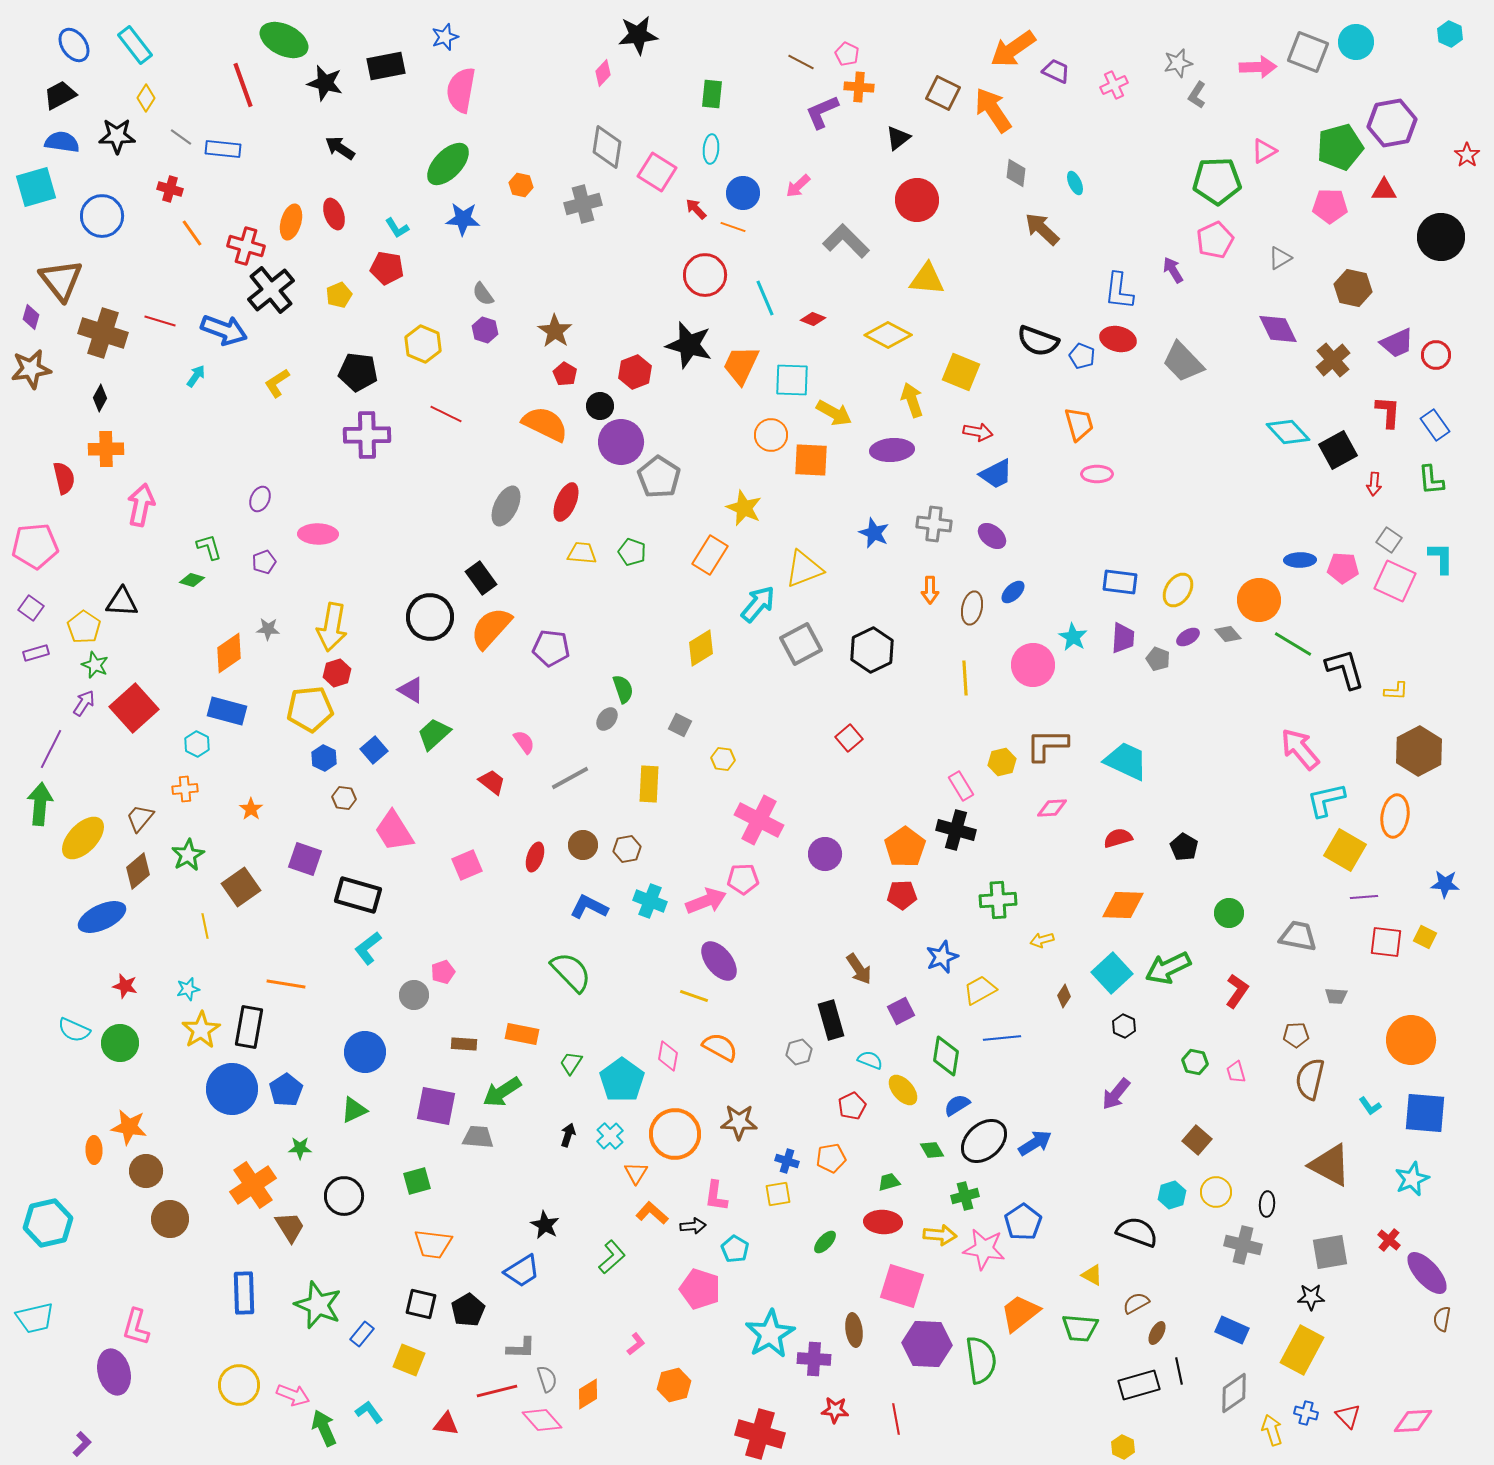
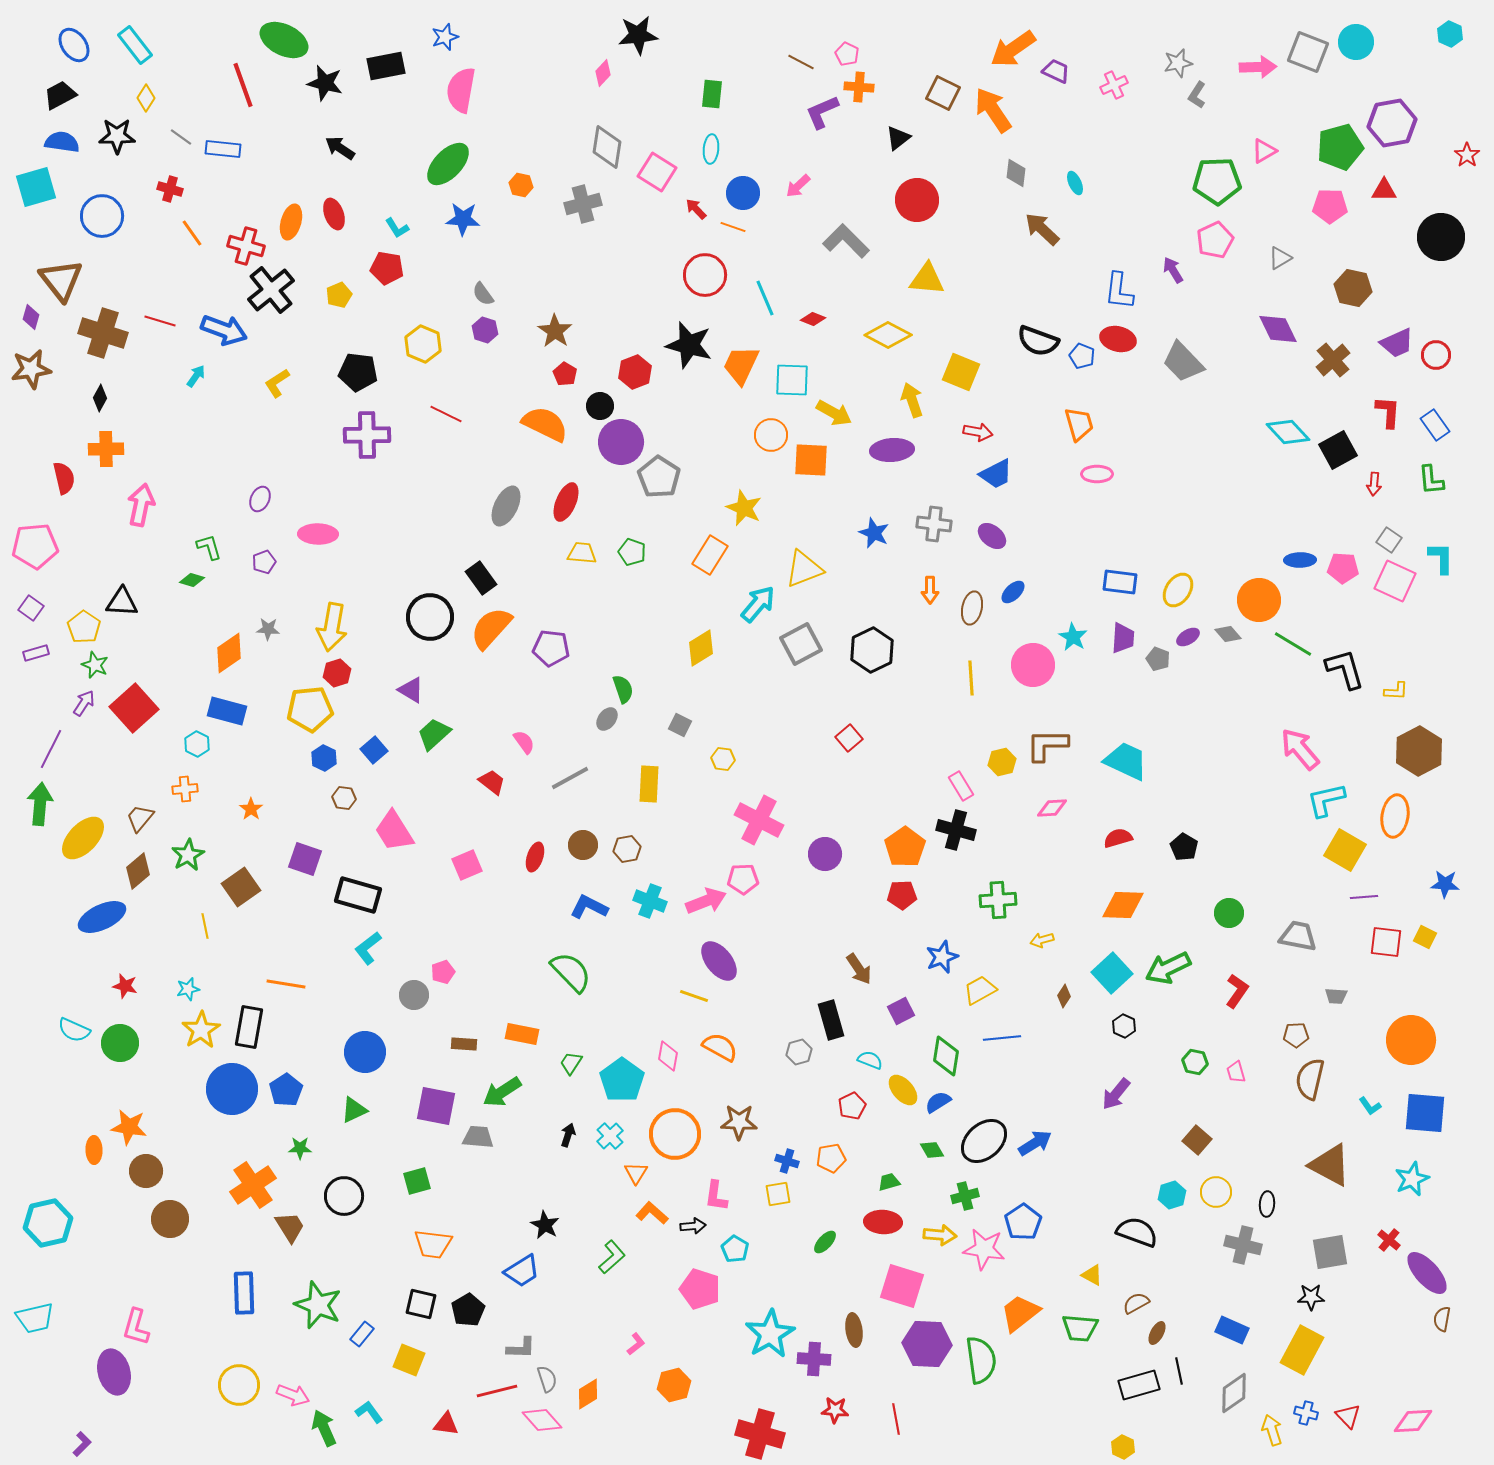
yellow line at (965, 678): moved 6 px right
blue semicircle at (957, 1105): moved 19 px left, 3 px up
